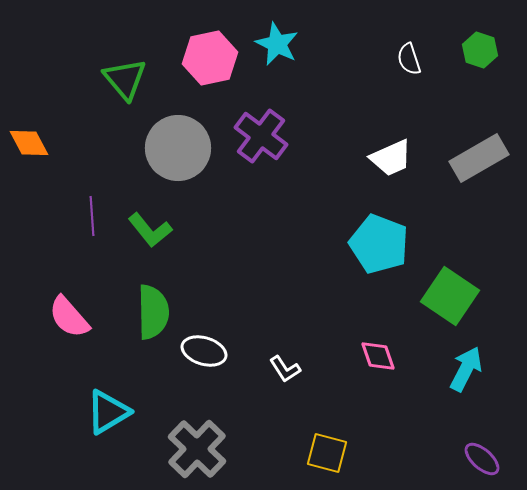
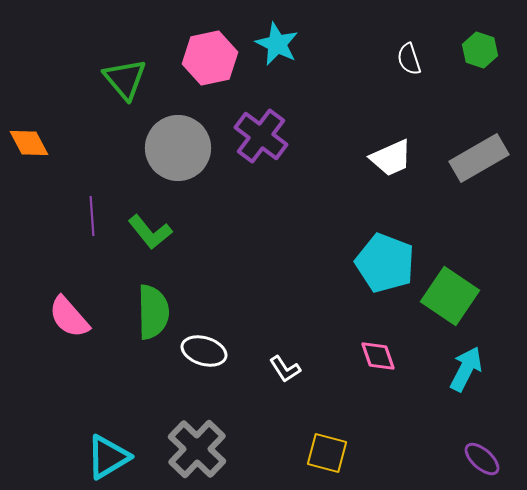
green L-shape: moved 2 px down
cyan pentagon: moved 6 px right, 19 px down
cyan triangle: moved 45 px down
